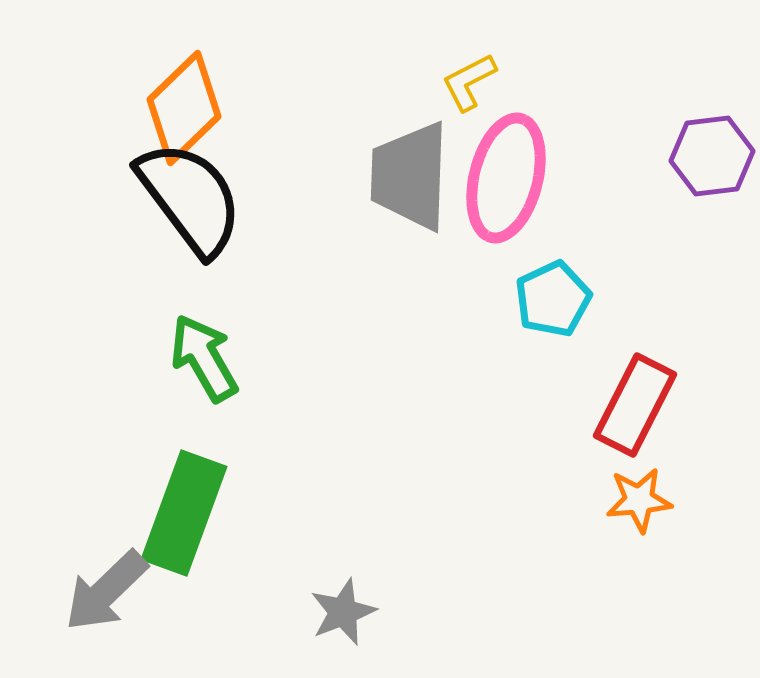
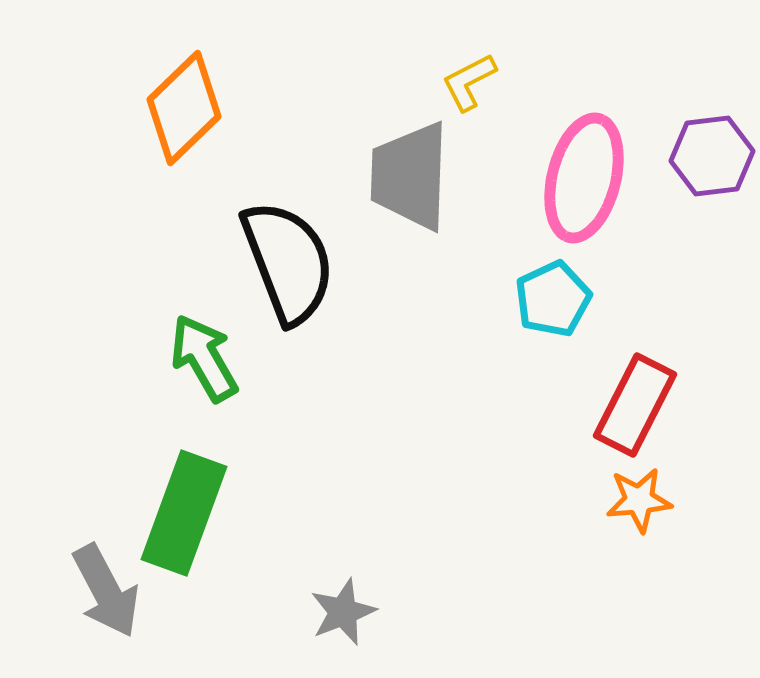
pink ellipse: moved 78 px right
black semicircle: moved 98 px right, 64 px down; rotated 16 degrees clockwise
gray arrow: rotated 74 degrees counterclockwise
